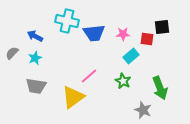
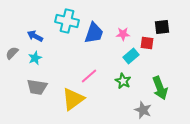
blue trapezoid: rotated 65 degrees counterclockwise
red square: moved 4 px down
gray trapezoid: moved 1 px right, 1 px down
yellow triangle: moved 2 px down
